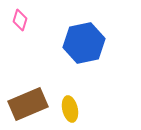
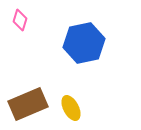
yellow ellipse: moved 1 px right, 1 px up; rotated 15 degrees counterclockwise
